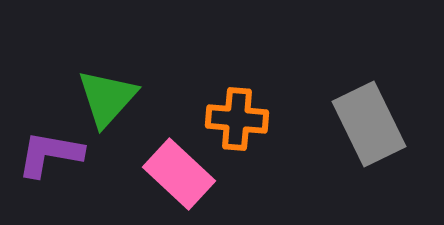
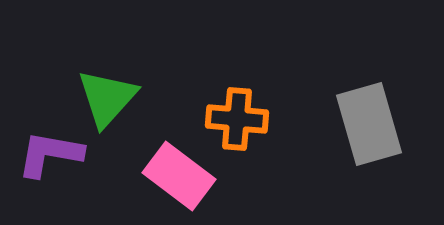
gray rectangle: rotated 10 degrees clockwise
pink rectangle: moved 2 px down; rotated 6 degrees counterclockwise
